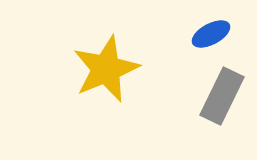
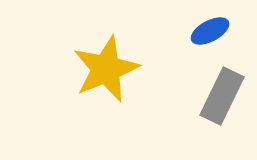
blue ellipse: moved 1 px left, 3 px up
